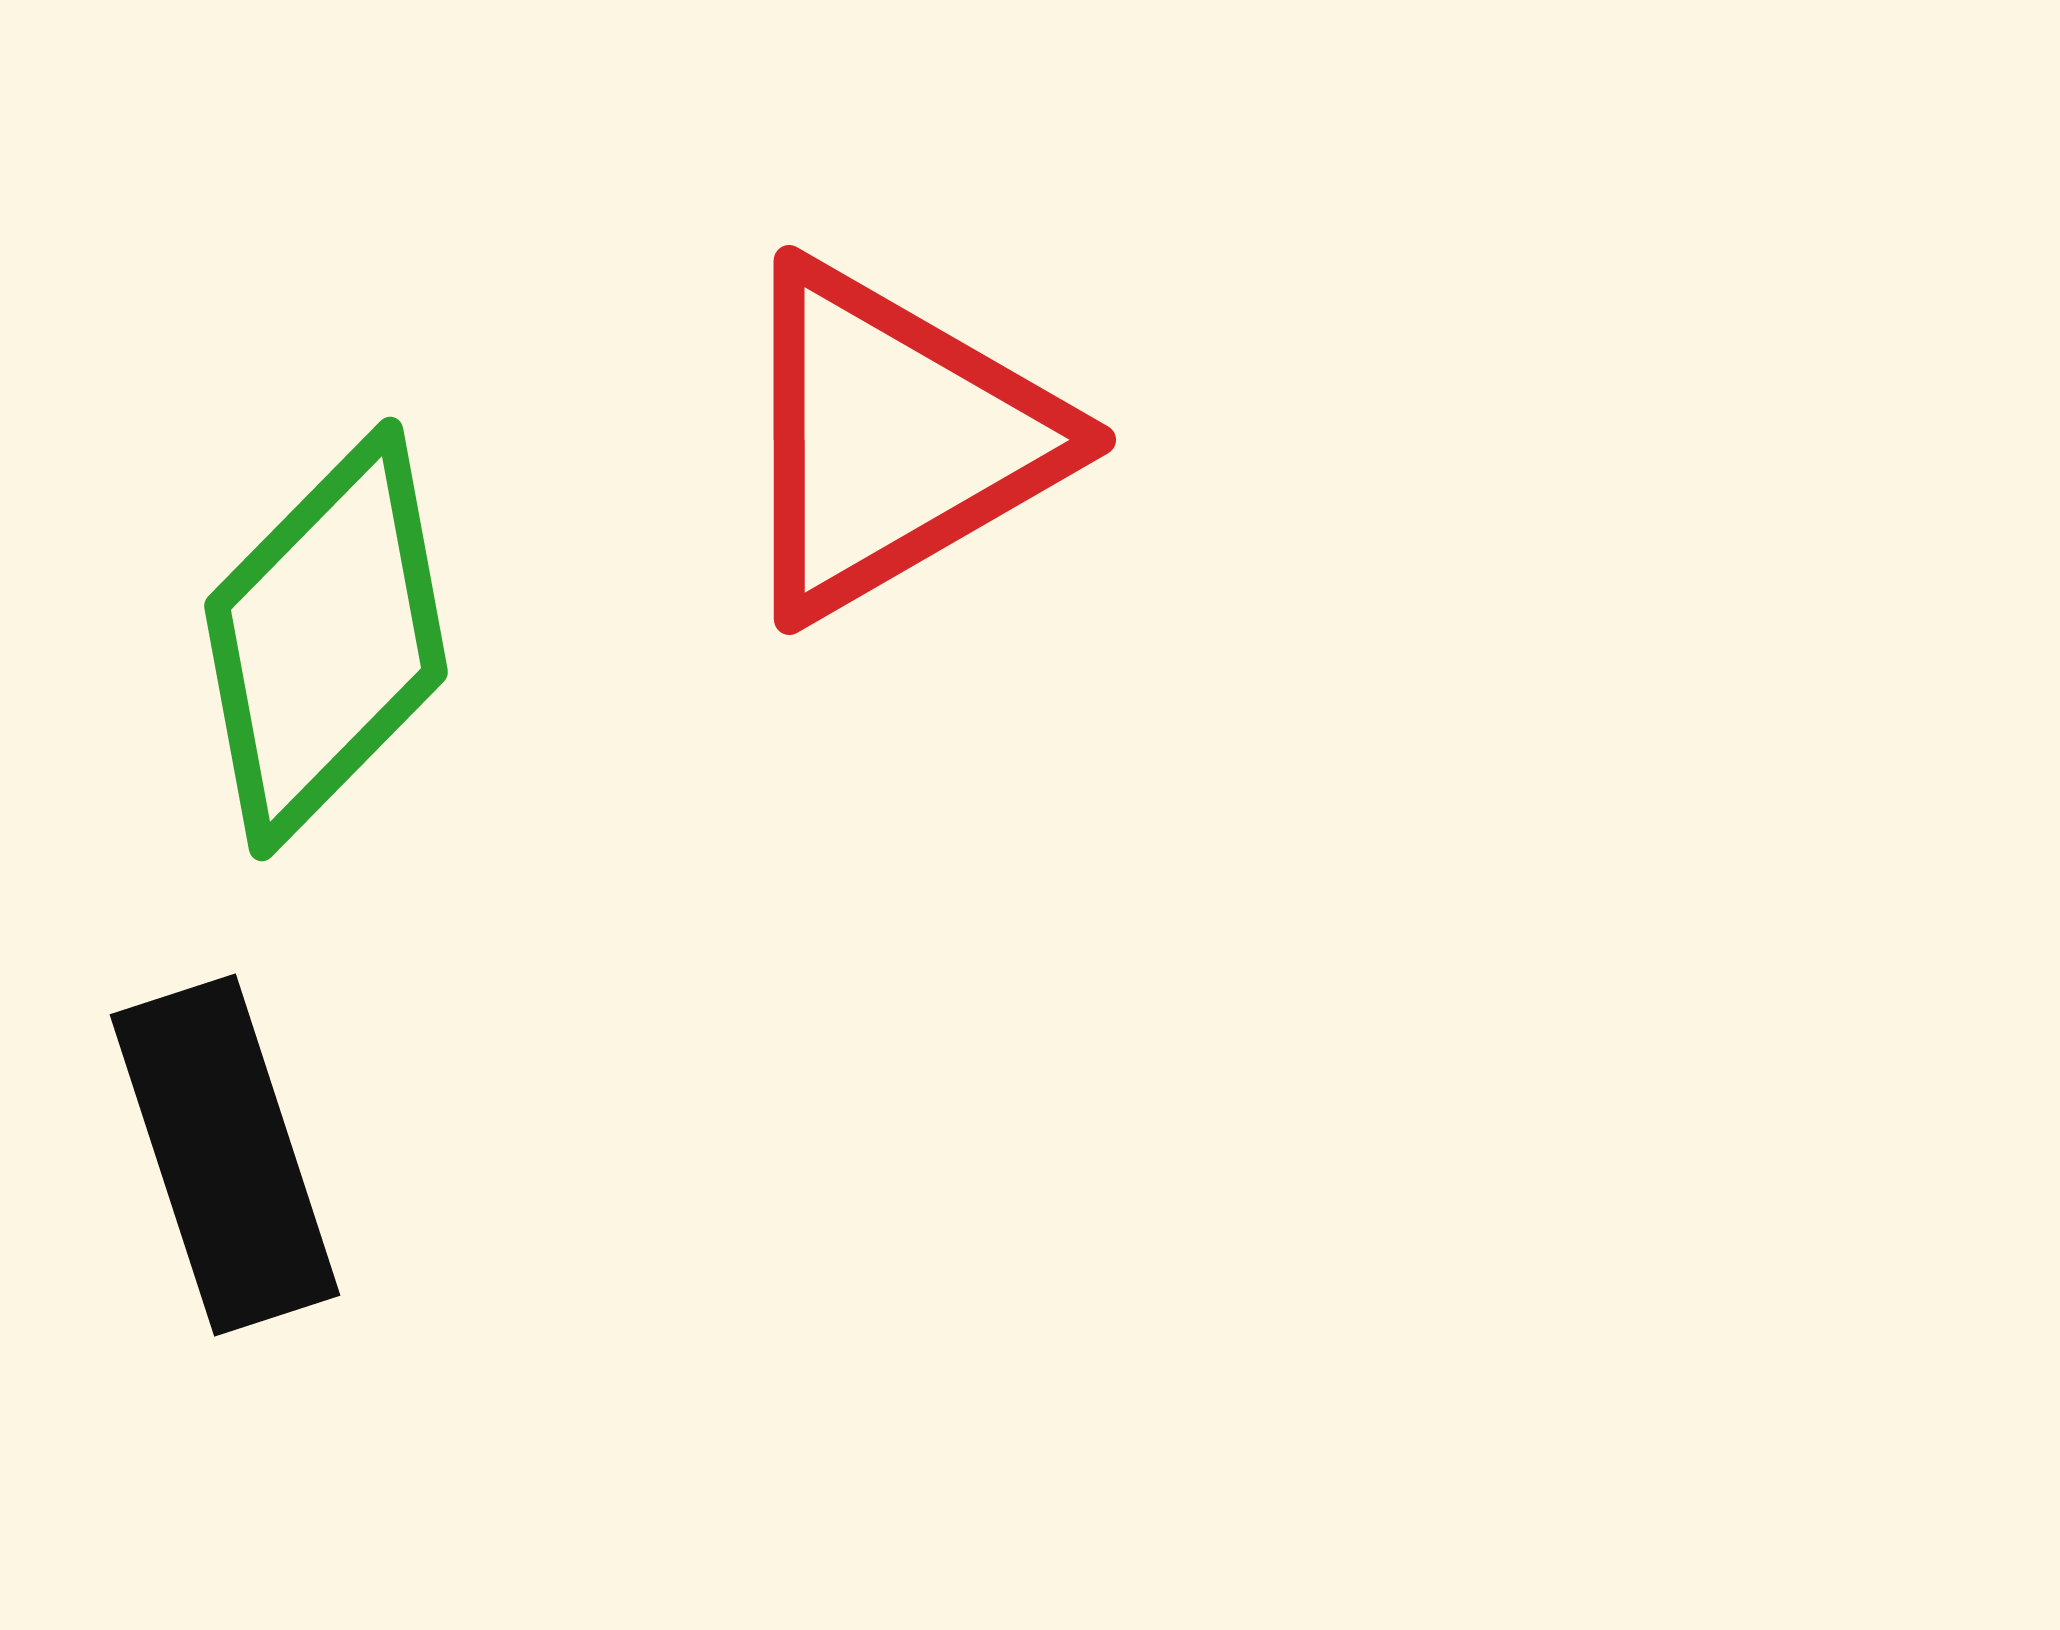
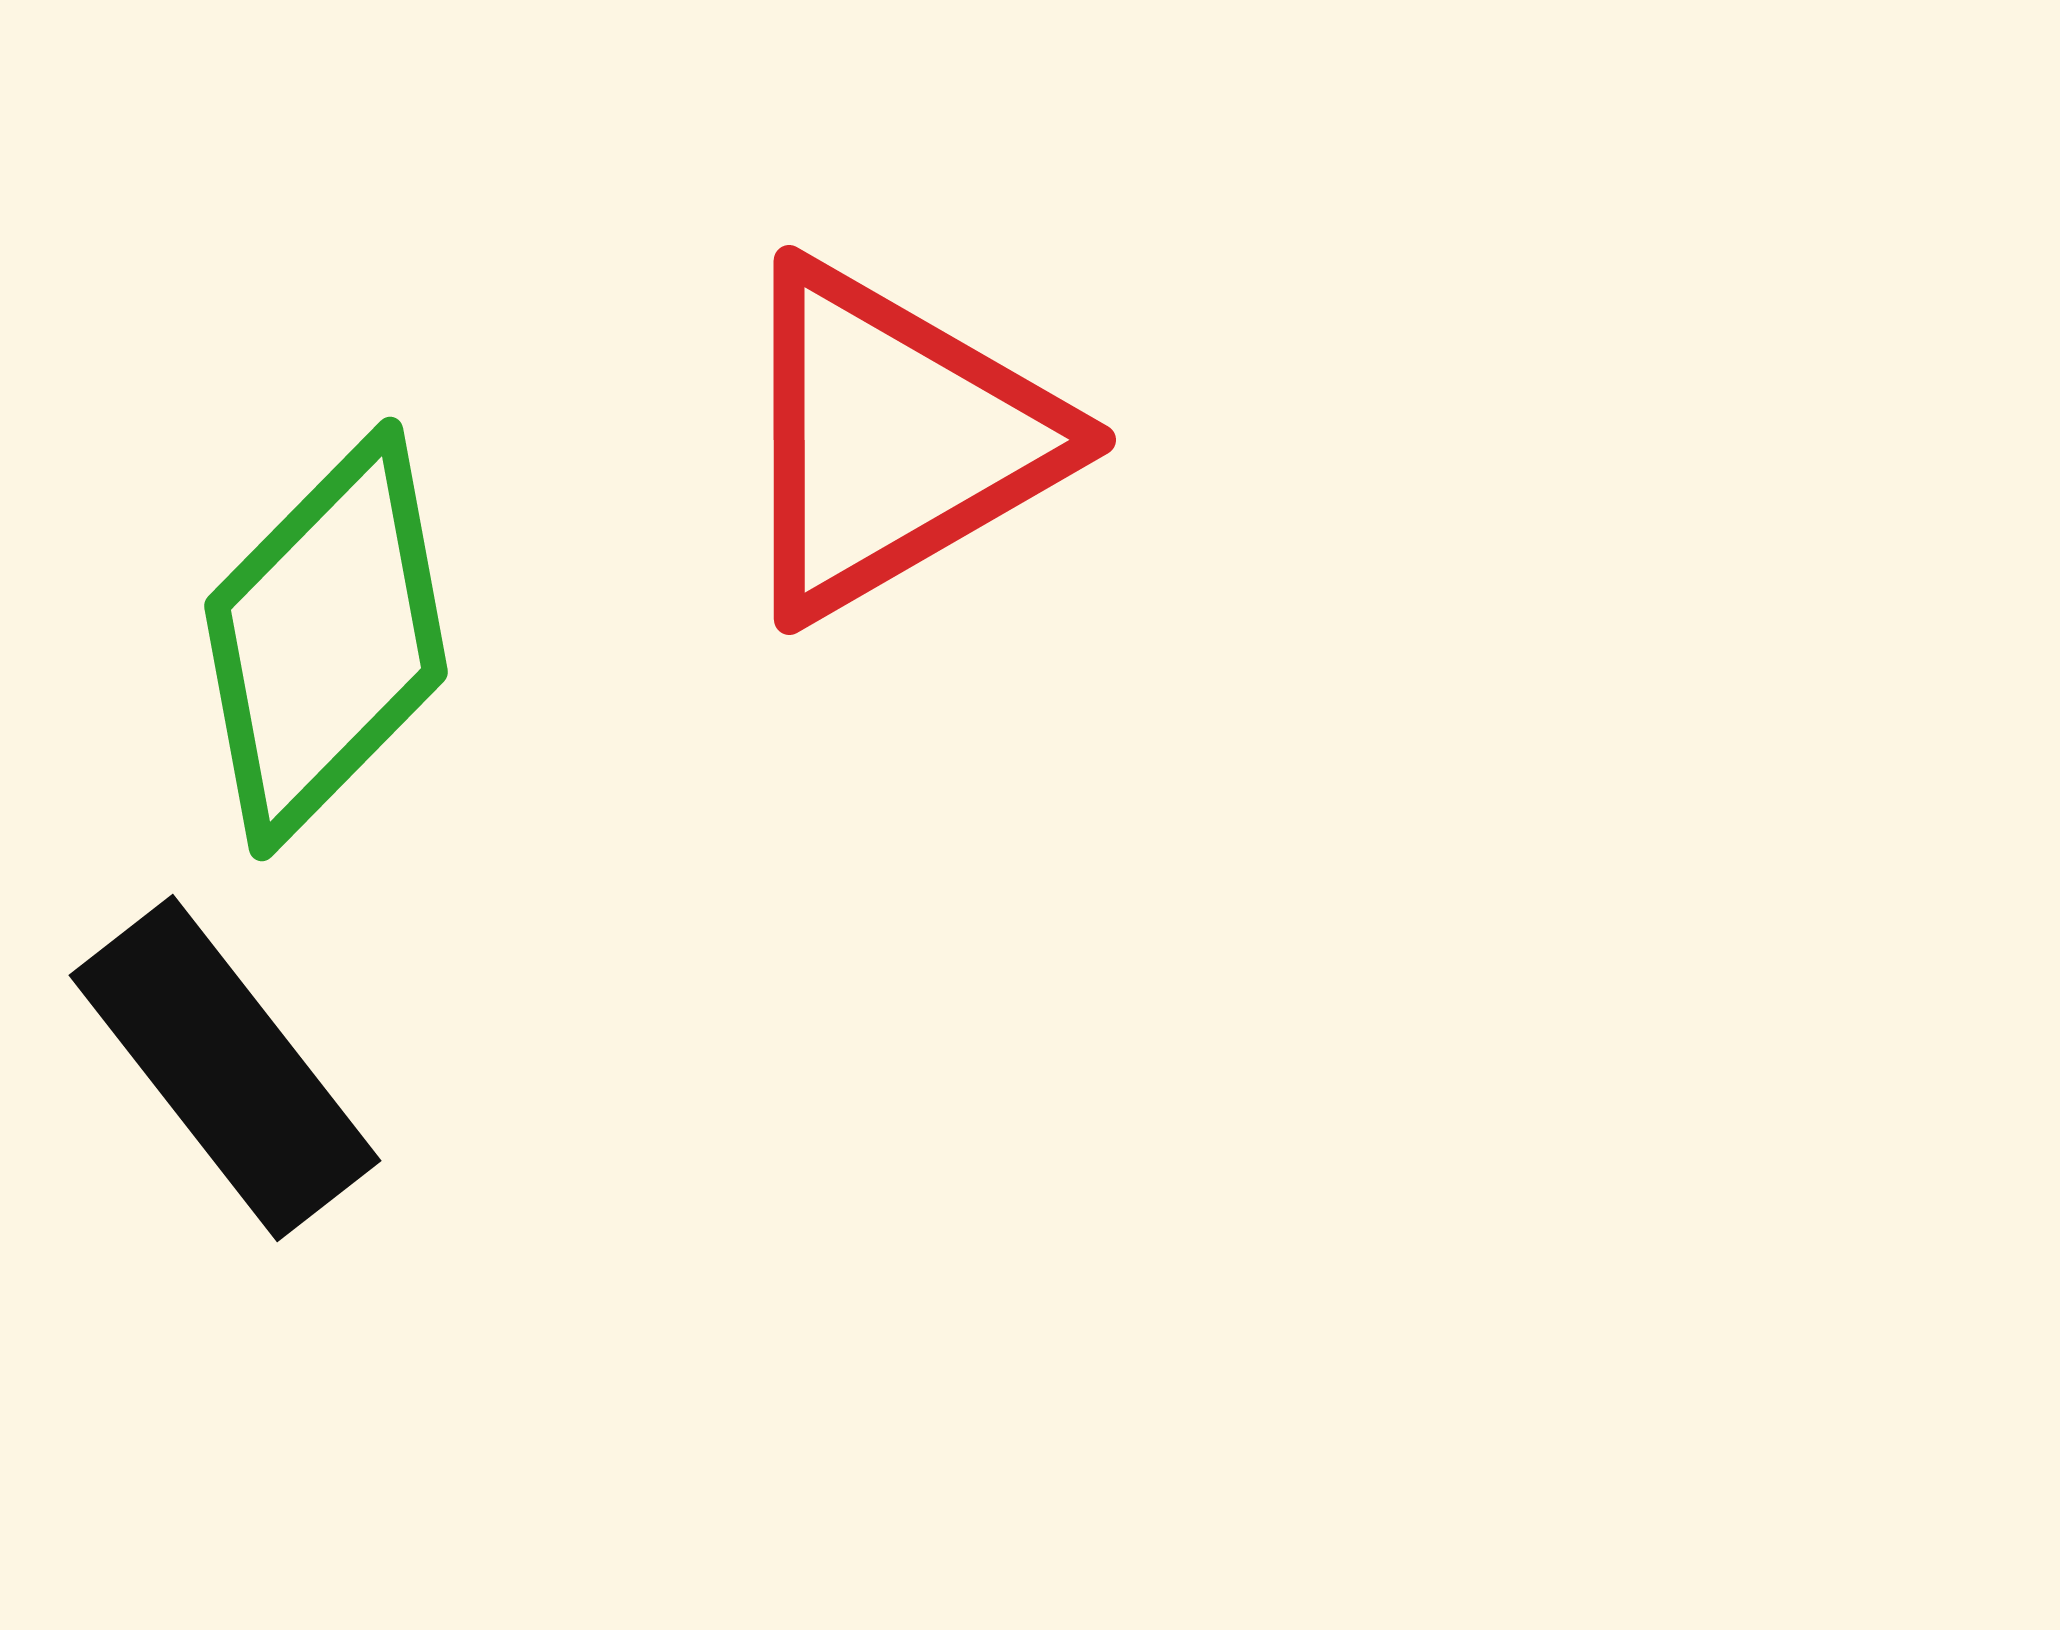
black rectangle: moved 87 px up; rotated 20 degrees counterclockwise
